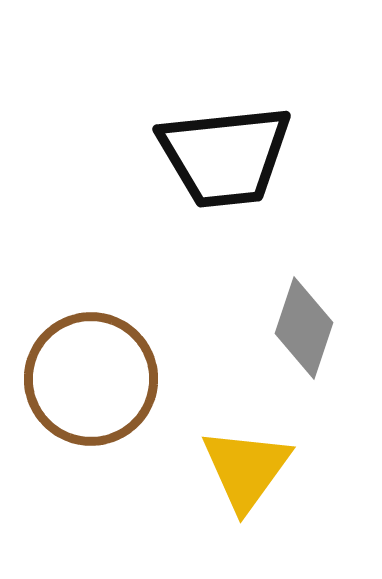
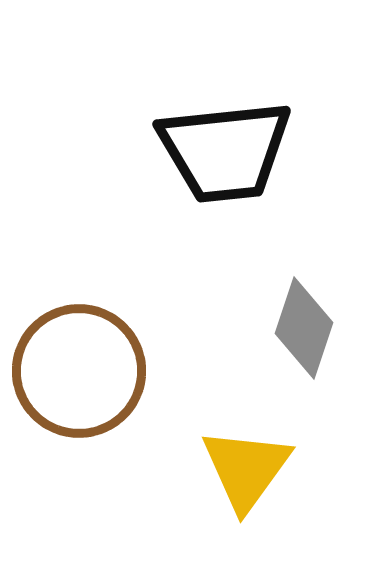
black trapezoid: moved 5 px up
brown circle: moved 12 px left, 8 px up
